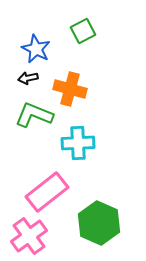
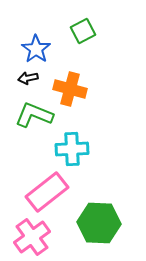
blue star: rotated 8 degrees clockwise
cyan cross: moved 6 px left, 6 px down
green hexagon: rotated 21 degrees counterclockwise
pink cross: moved 3 px right, 1 px down
